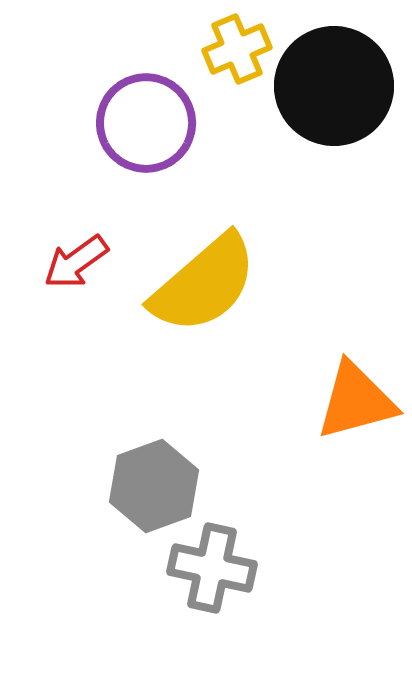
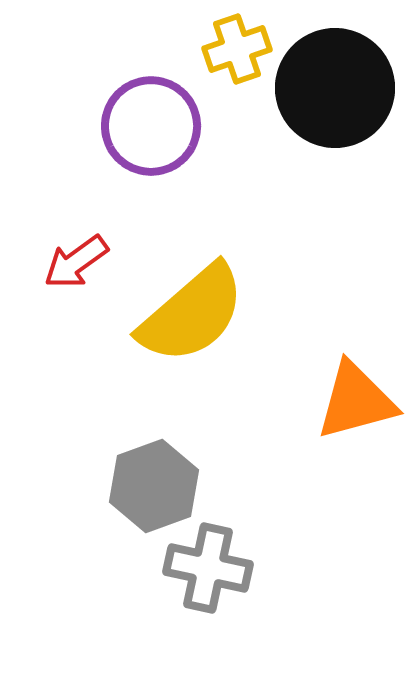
yellow cross: rotated 4 degrees clockwise
black circle: moved 1 px right, 2 px down
purple circle: moved 5 px right, 3 px down
yellow semicircle: moved 12 px left, 30 px down
gray cross: moved 4 px left
